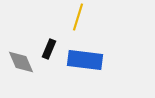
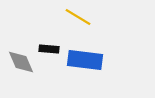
yellow line: rotated 76 degrees counterclockwise
black rectangle: rotated 72 degrees clockwise
